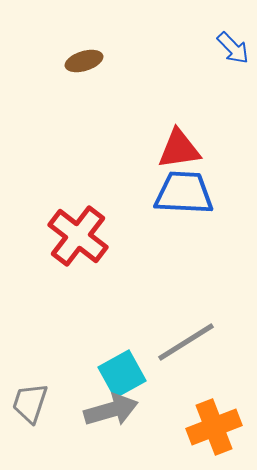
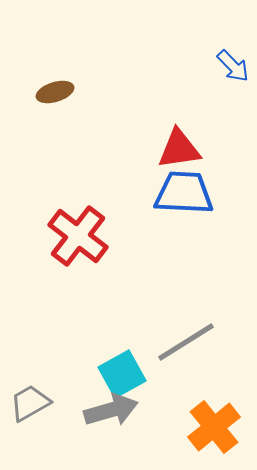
blue arrow: moved 18 px down
brown ellipse: moved 29 px left, 31 px down
gray trapezoid: rotated 42 degrees clockwise
orange cross: rotated 18 degrees counterclockwise
